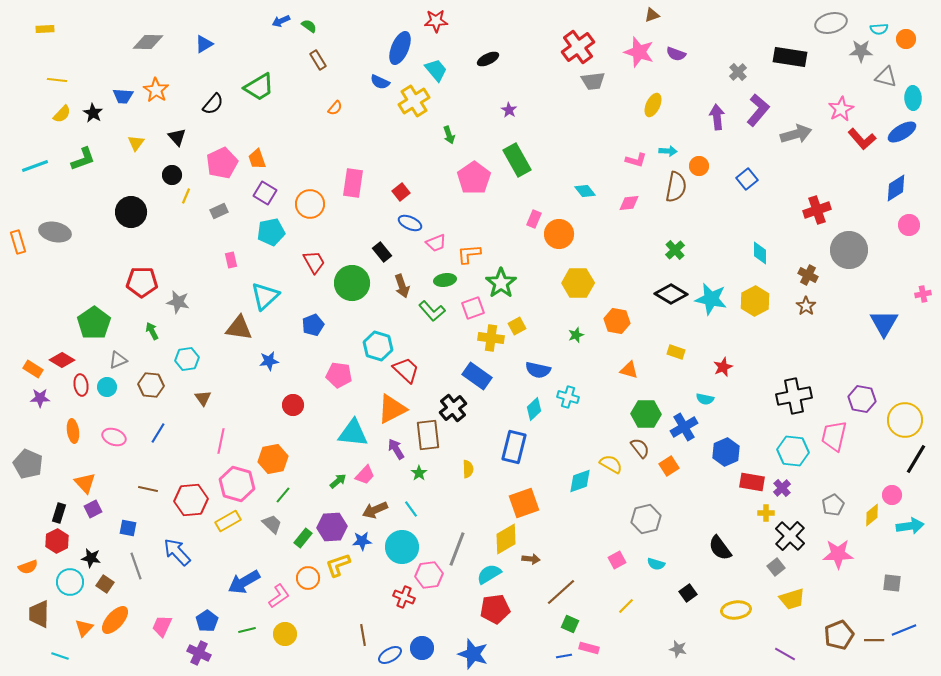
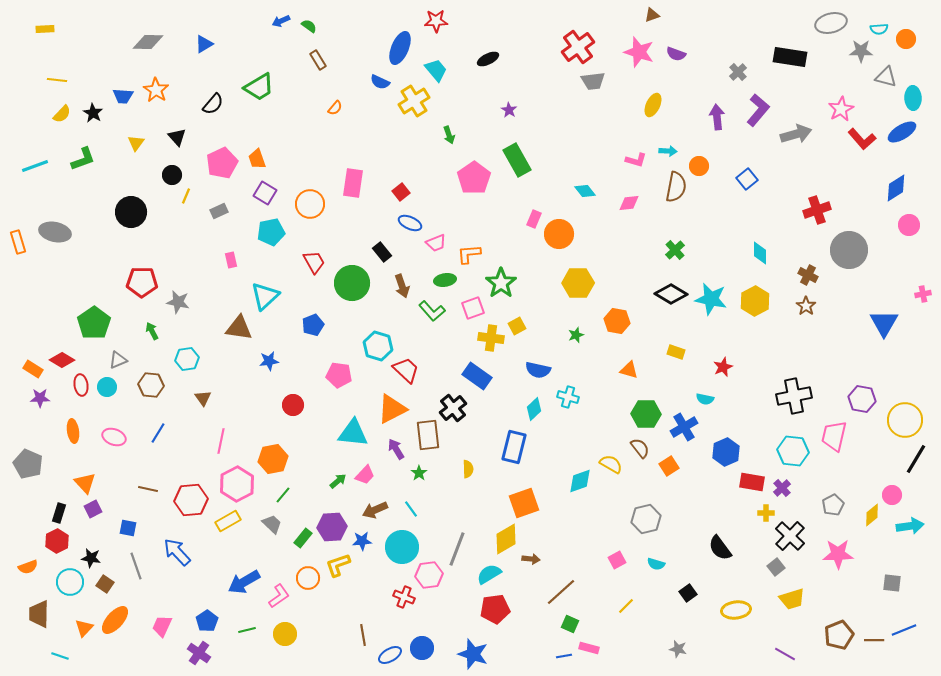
pink hexagon at (237, 484): rotated 16 degrees clockwise
purple cross at (199, 653): rotated 10 degrees clockwise
